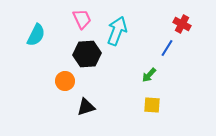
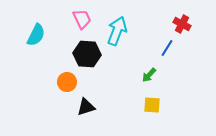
black hexagon: rotated 8 degrees clockwise
orange circle: moved 2 px right, 1 px down
